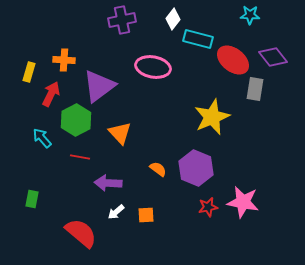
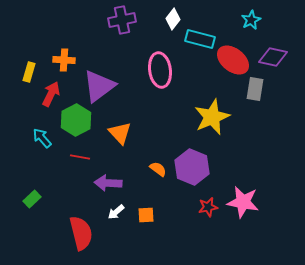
cyan star: moved 1 px right, 5 px down; rotated 30 degrees counterclockwise
cyan rectangle: moved 2 px right
purple diamond: rotated 40 degrees counterclockwise
pink ellipse: moved 7 px right, 3 px down; rotated 72 degrees clockwise
purple hexagon: moved 4 px left, 1 px up
green rectangle: rotated 36 degrees clockwise
red semicircle: rotated 36 degrees clockwise
